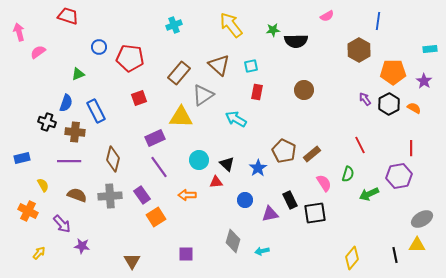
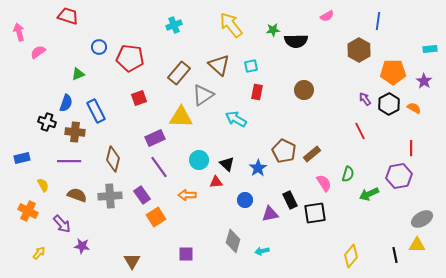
red line at (360, 145): moved 14 px up
yellow diamond at (352, 258): moved 1 px left, 2 px up
